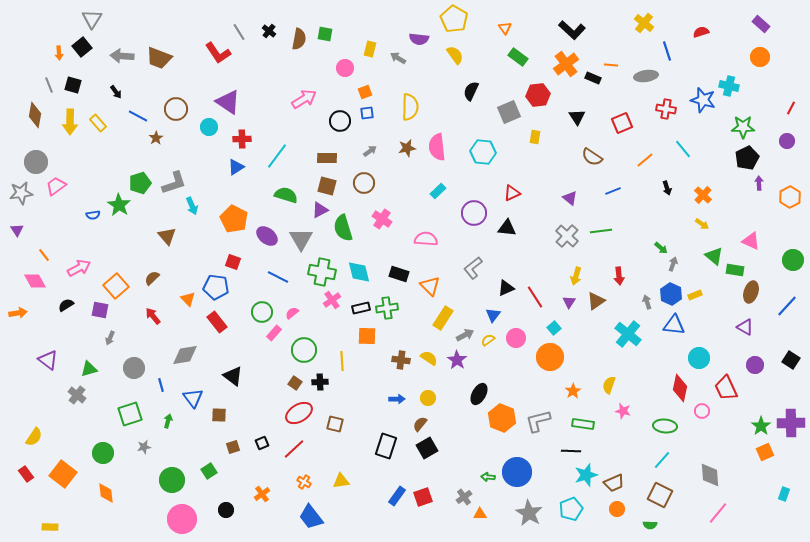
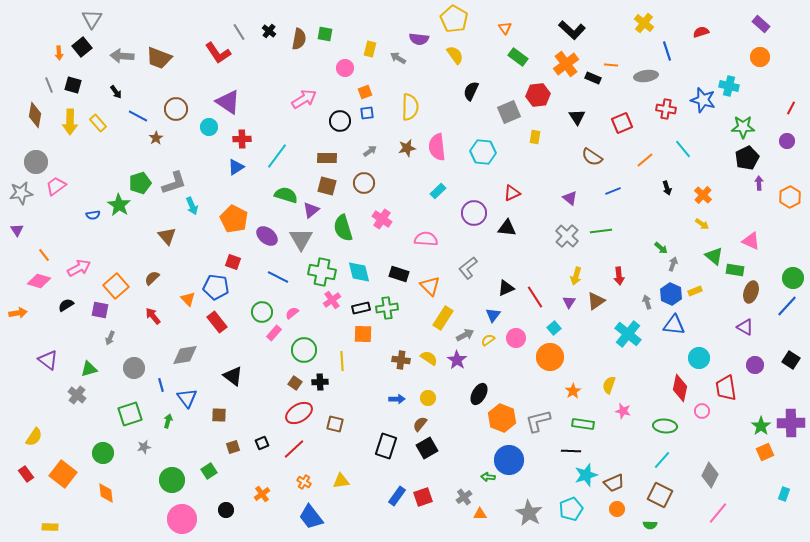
purple triangle at (320, 210): moved 9 px left; rotated 12 degrees counterclockwise
green circle at (793, 260): moved 18 px down
gray L-shape at (473, 268): moved 5 px left
pink diamond at (35, 281): moved 4 px right; rotated 45 degrees counterclockwise
yellow rectangle at (695, 295): moved 4 px up
orange square at (367, 336): moved 4 px left, 2 px up
red trapezoid at (726, 388): rotated 16 degrees clockwise
blue triangle at (193, 398): moved 6 px left
blue circle at (517, 472): moved 8 px left, 12 px up
gray diamond at (710, 475): rotated 30 degrees clockwise
